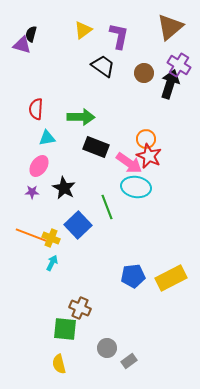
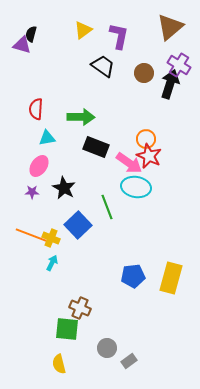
yellow rectangle: rotated 48 degrees counterclockwise
green square: moved 2 px right
